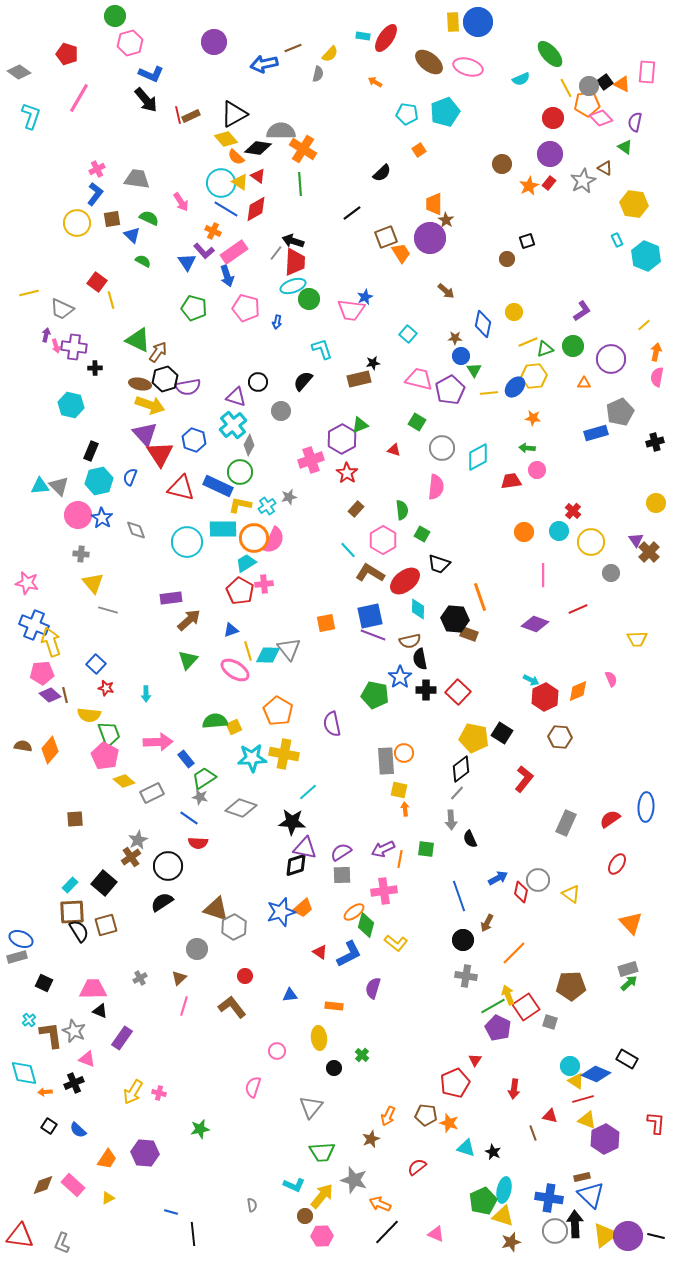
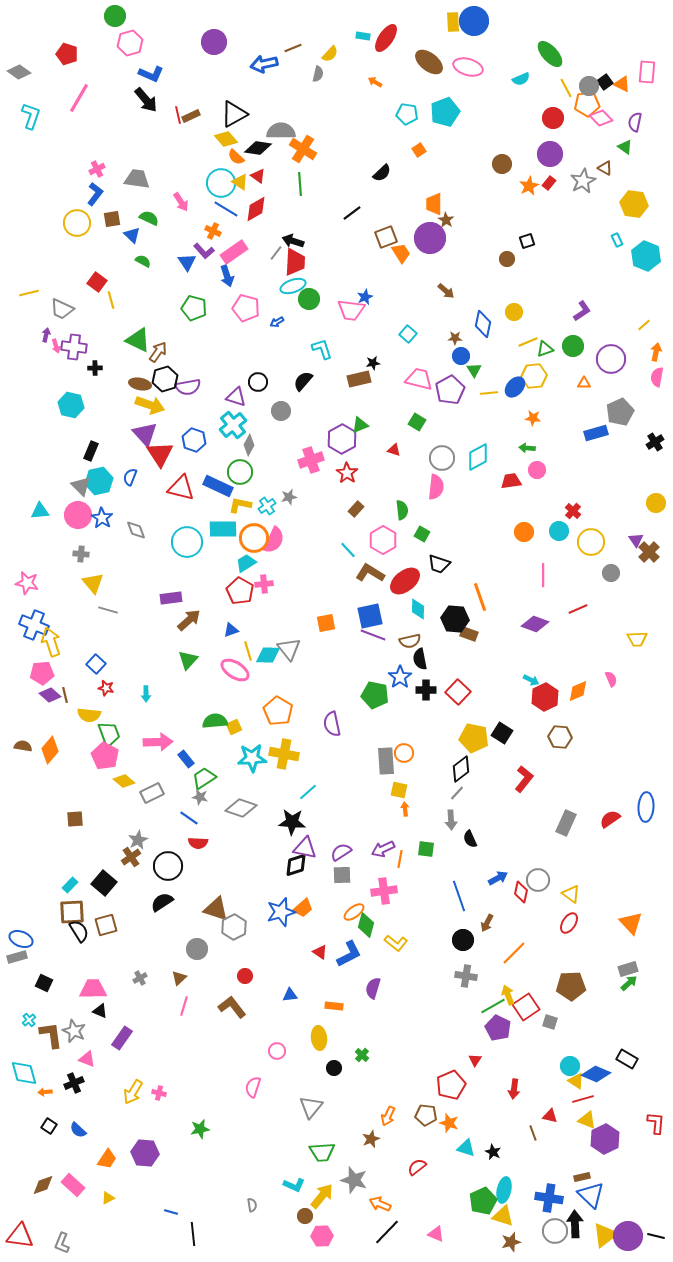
blue circle at (478, 22): moved 4 px left, 1 px up
blue arrow at (277, 322): rotated 48 degrees clockwise
black cross at (655, 442): rotated 18 degrees counterclockwise
gray circle at (442, 448): moved 10 px down
cyan triangle at (40, 486): moved 25 px down
gray triangle at (59, 486): moved 22 px right
red ellipse at (617, 864): moved 48 px left, 59 px down
red pentagon at (455, 1083): moved 4 px left, 2 px down
